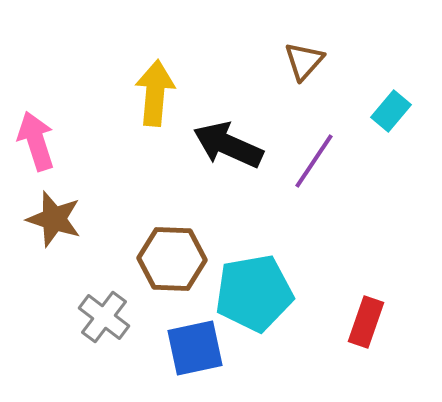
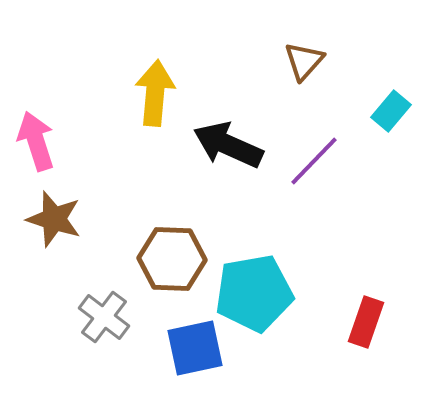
purple line: rotated 10 degrees clockwise
